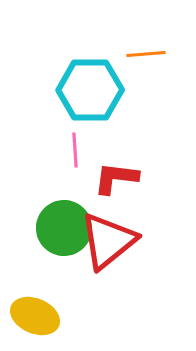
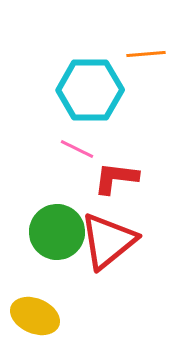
pink line: moved 2 px right, 1 px up; rotated 60 degrees counterclockwise
green circle: moved 7 px left, 4 px down
